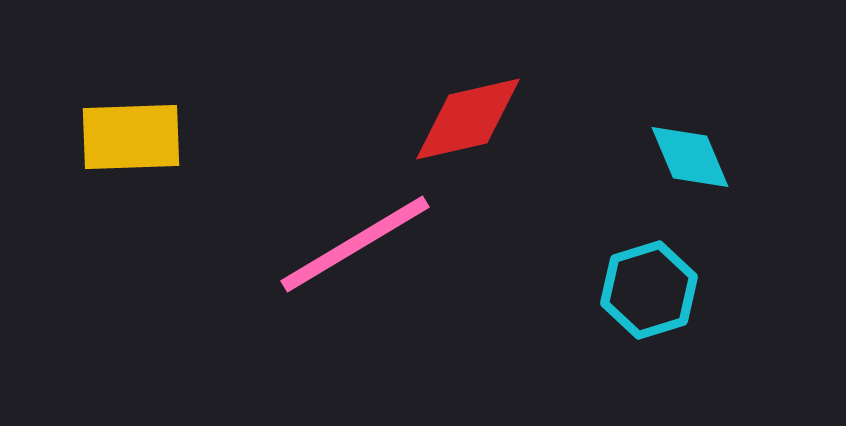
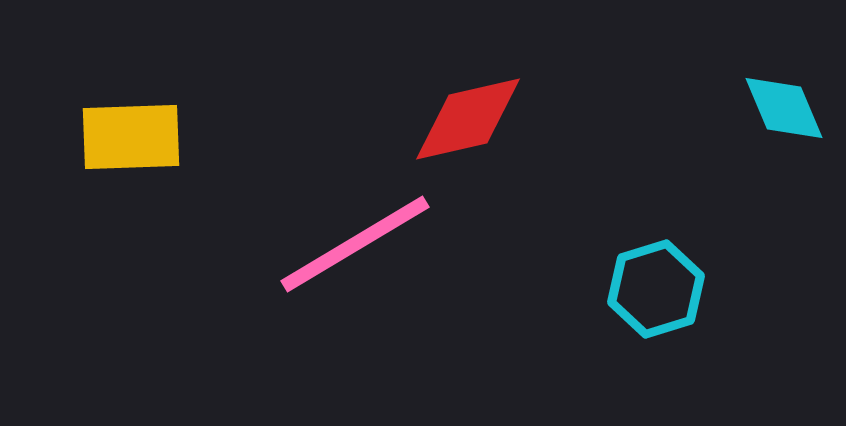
cyan diamond: moved 94 px right, 49 px up
cyan hexagon: moved 7 px right, 1 px up
